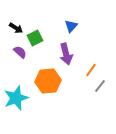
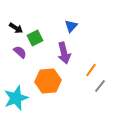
purple arrow: moved 2 px left, 1 px up
